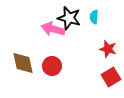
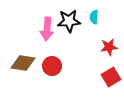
black star: moved 3 px down; rotated 20 degrees counterclockwise
pink arrow: moved 6 px left; rotated 100 degrees counterclockwise
red star: moved 1 px right, 2 px up; rotated 24 degrees counterclockwise
brown diamond: rotated 70 degrees counterclockwise
